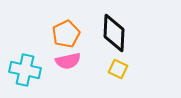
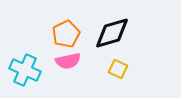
black diamond: moved 2 px left; rotated 72 degrees clockwise
cyan cross: rotated 12 degrees clockwise
